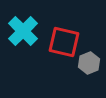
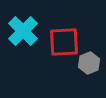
red square: rotated 16 degrees counterclockwise
